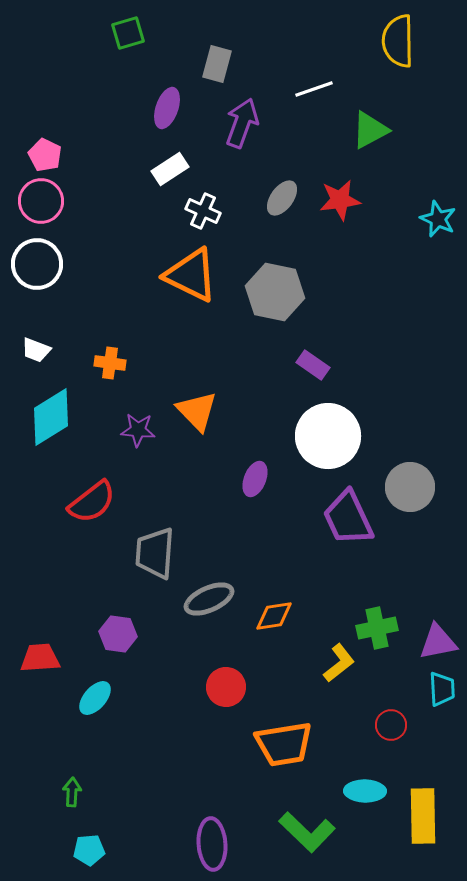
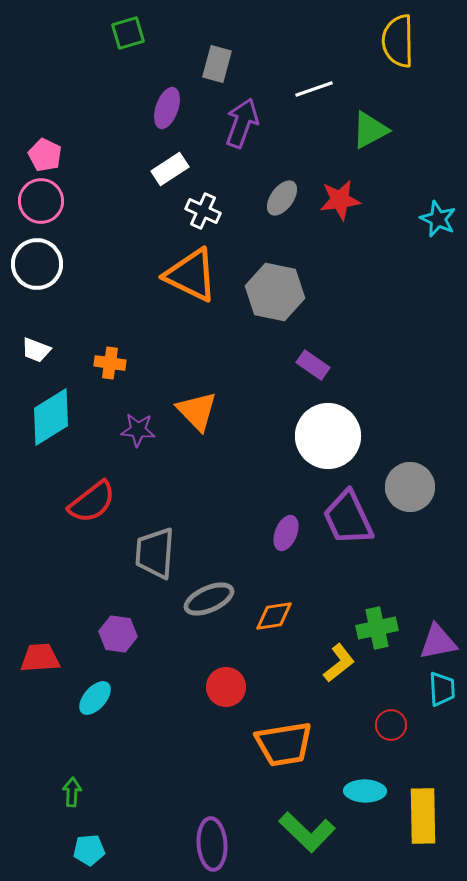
purple ellipse at (255, 479): moved 31 px right, 54 px down
